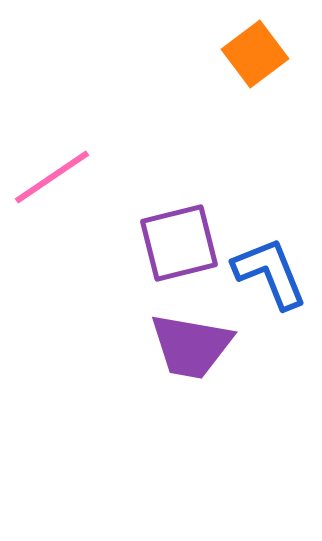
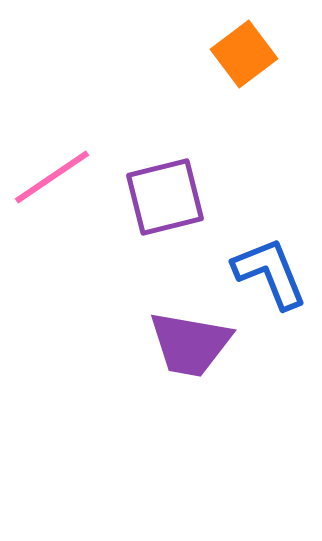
orange square: moved 11 px left
purple square: moved 14 px left, 46 px up
purple trapezoid: moved 1 px left, 2 px up
